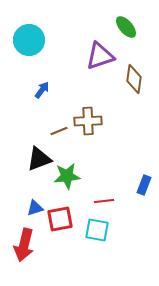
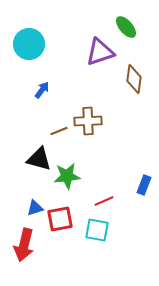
cyan circle: moved 4 px down
purple triangle: moved 4 px up
black triangle: rotated 36 degrees clockwise
red line: rotated 18 degrees counterclockwise
